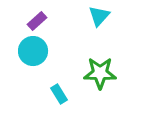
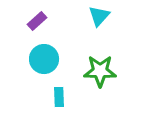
cyan circle: moved 11 px right, 8 px down
green star: moved 2 px up
cyan rectangle: moved 3 px down; rotated 30 degrees clockwise
